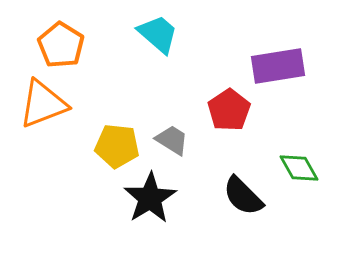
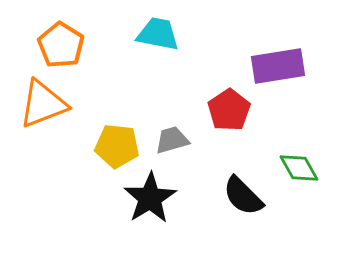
cyan trapezoid: rotated 30 degrees counterclockwise
gray trapezoid: rotated 48 degrees counterclockwise
